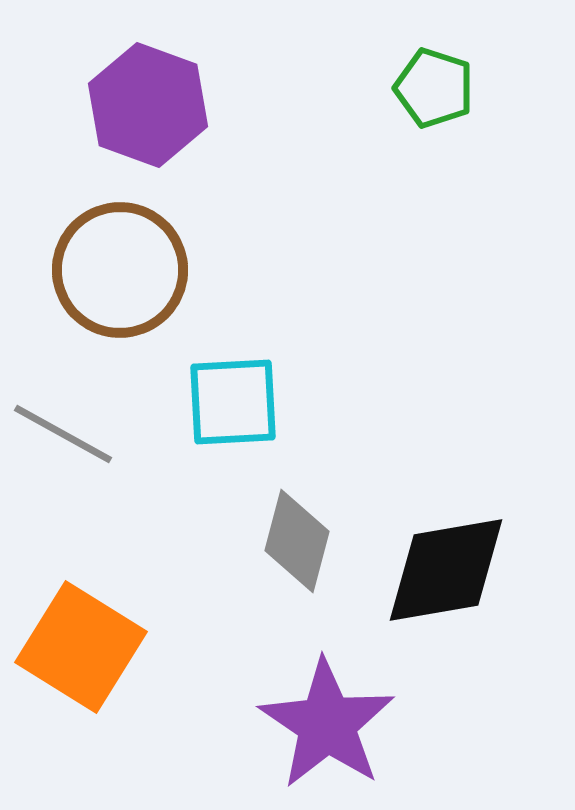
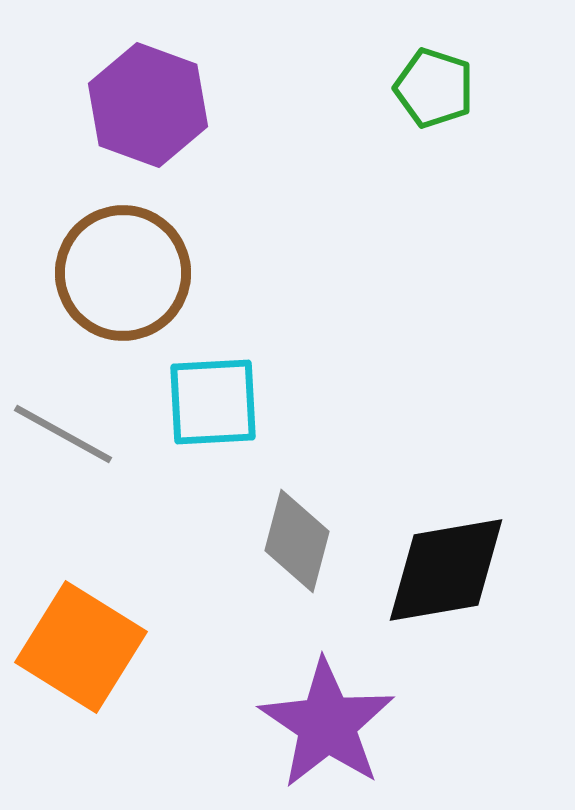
brown circle: moved 3 px right, 3 px down
cyan square: moved 20 px left
